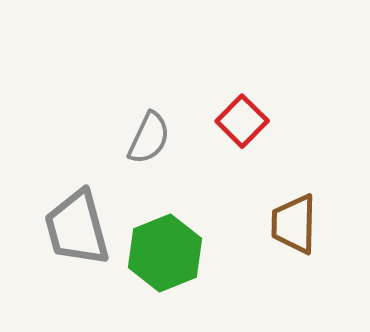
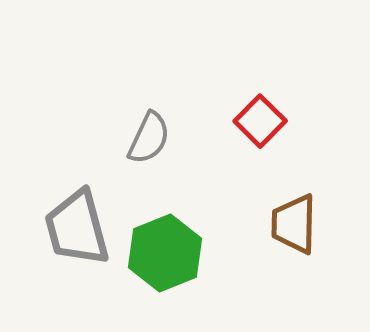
red square: moved 18 px right
